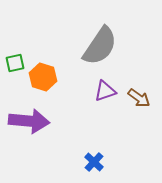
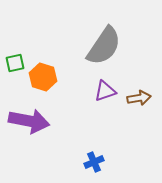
gray semicircle: moved 4 px right
brown arrow: rotated 45 degrees counterclockwise
purple arrow: rotated 6 degrees clockwise
blue cross: rotated 24 degrees clockwise
